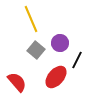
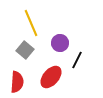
yellow line: moved 4 px down
gray square: moved 11 px left
red ellipse: moved 5 px left
red semicircle: rotated 45 degrees clockwise
